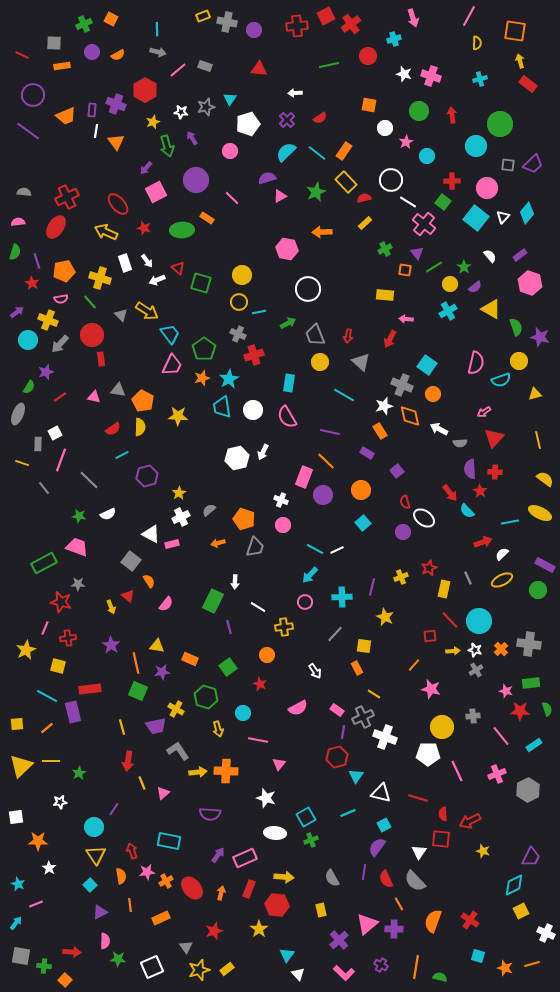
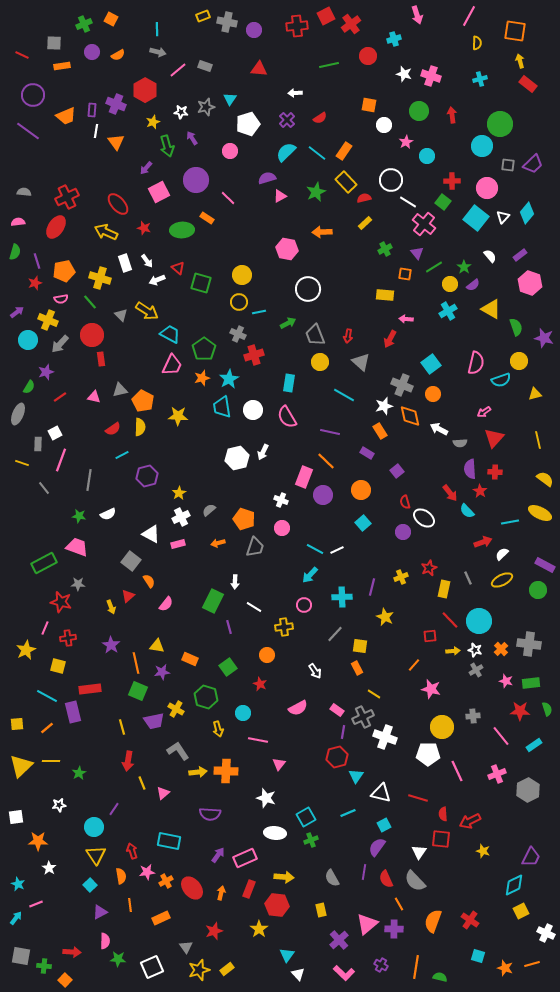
pink arrow at (413, 18): moved 4 px right, 3 px up
white circle at (385, 128): moved 1 px left, 3 px up
cyan circle at (476, 146): moved 6 px right
pink square at (156, 192): moved 3 px right
pink line at (232, 198): moved 4 px left
orange square at (405, 270): moved 4 px down
red star at (32, 283): moved 3 px right; rotated 24 degrees clockwise
purple semicircle at (475, 287): moved 2 px left, 2 px up
cyan trapezoid at (170, 334): rotated 25 degrees counterclockwise
purple star at (540, 337): moved 4 px right, 1 px down
cyan square at (427, 365): moved 4 px right, 1 px up; rotated 18 degrees clockwise
gray triangle at (118, 390): moved 2 px right; rotated 21 degrees counterclockwise
gray line at (89, 480): rotated 55 degrees clockwise
pink circle at (283, 525): moved 1 px left, 3 px down
pink rectangle at (172, 544): moved 6 px right
red triangle at (128, 596): rotated 40 degrees clockwise
pink circle at (305, 602): moved 1 px left, 3 px down
white line at (258, 607): moved 4 px left
yellow square at (364, 646): moved 4 px left
pink star at (506, 691): moved 10 px up
purple trapezoid at (156, 726): moved 2 px left, 5 px up
white star at (60, 802): moved 1 px left, 3 px down
cyan arrow at (16, 923): moved 5 px up
